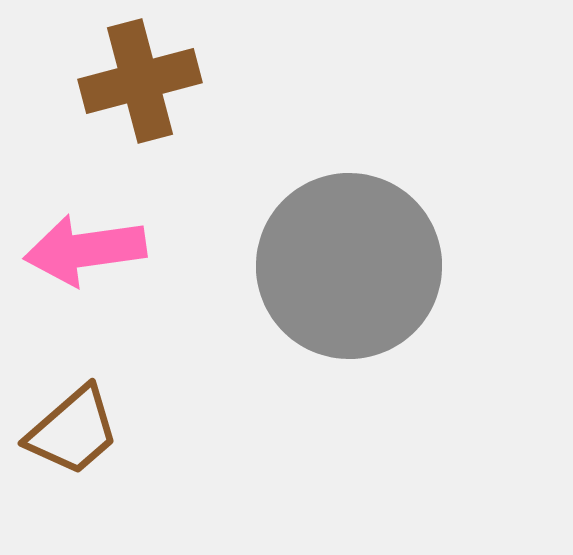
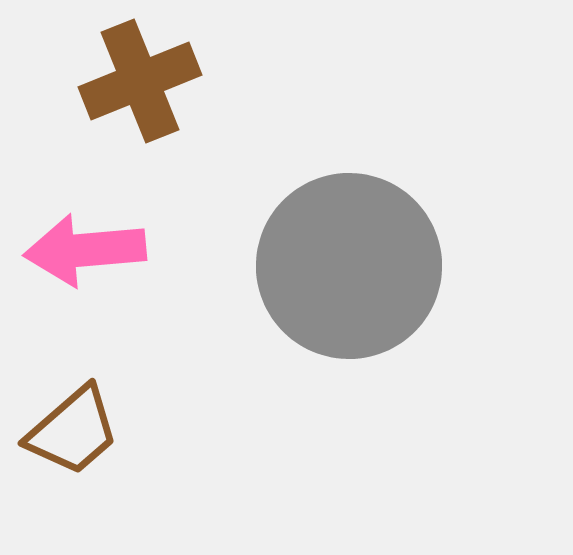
brown cross: rotated 7 degrees counterclockwise
pink arrow: rotated 3 degrees clockwise
